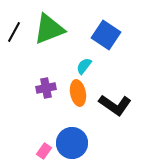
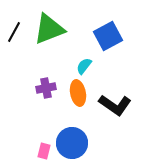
blue square: moved 2 px right, 1 px down; rotated 28 degrees clockwise
pink rectangle: rotated 21 degrees counterclockwise
